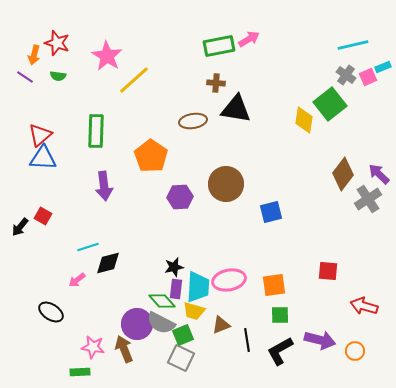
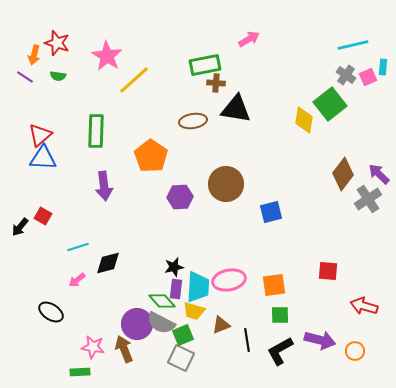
green rectangle at (219, 46): moved 14 px left, 19 px down
cyan rectangle at (383, 67): rotated 63 degrees counterclockwise
cyan line at (88, 247): moved 10 px left
